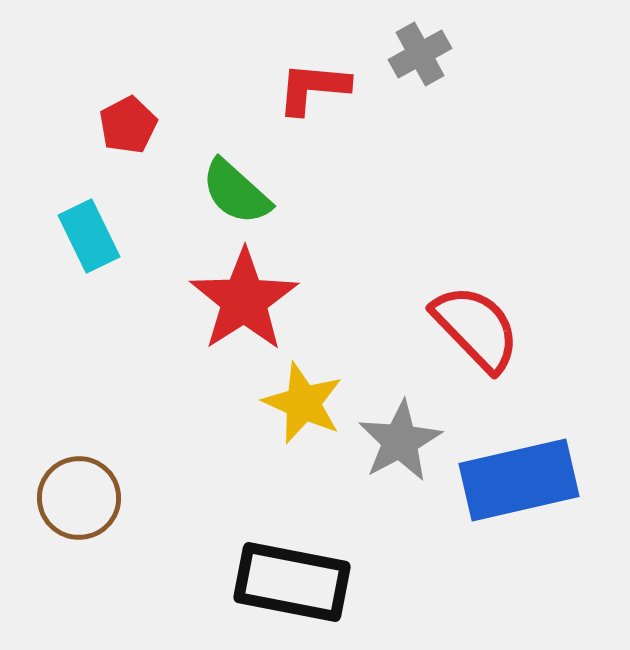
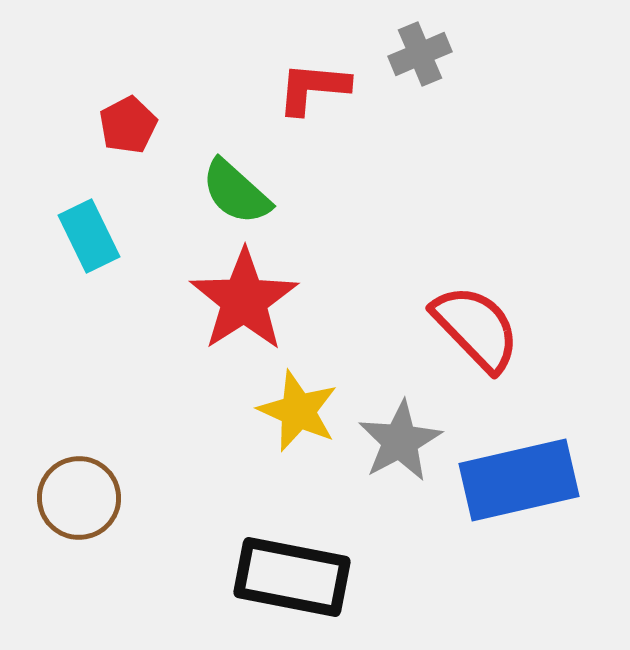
gray cross: rotated 6 degrees clockwise
yellow star: moved 5 px left, 8 px down
black rectangle: moved 5 px up
